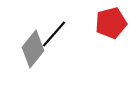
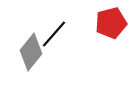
gray diamond: moved 2 px left, 3 px down
